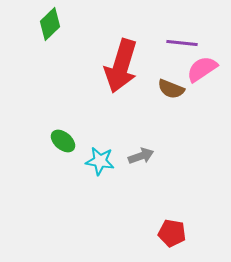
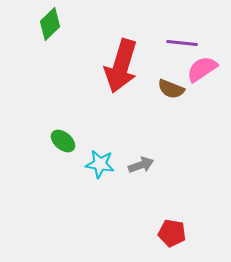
gray arrow: moved 9 px down
cyan star: moved 3 px down
